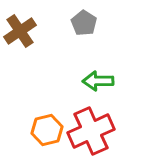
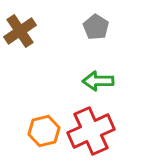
gray pentagon: moved 12 px right, 4 px down
orange hexagon: moved 3 px left, 1 px down
